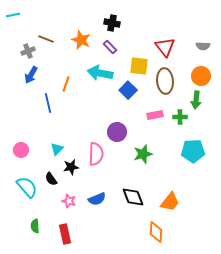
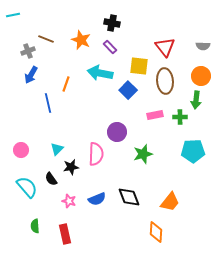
black diamond: moved 4 px left
